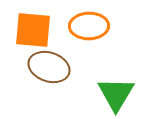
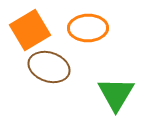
orange ellipse: moved 1 px left, 2 px down
orange square: moved 3 px left; rotated 36 degrees counterclockwise
